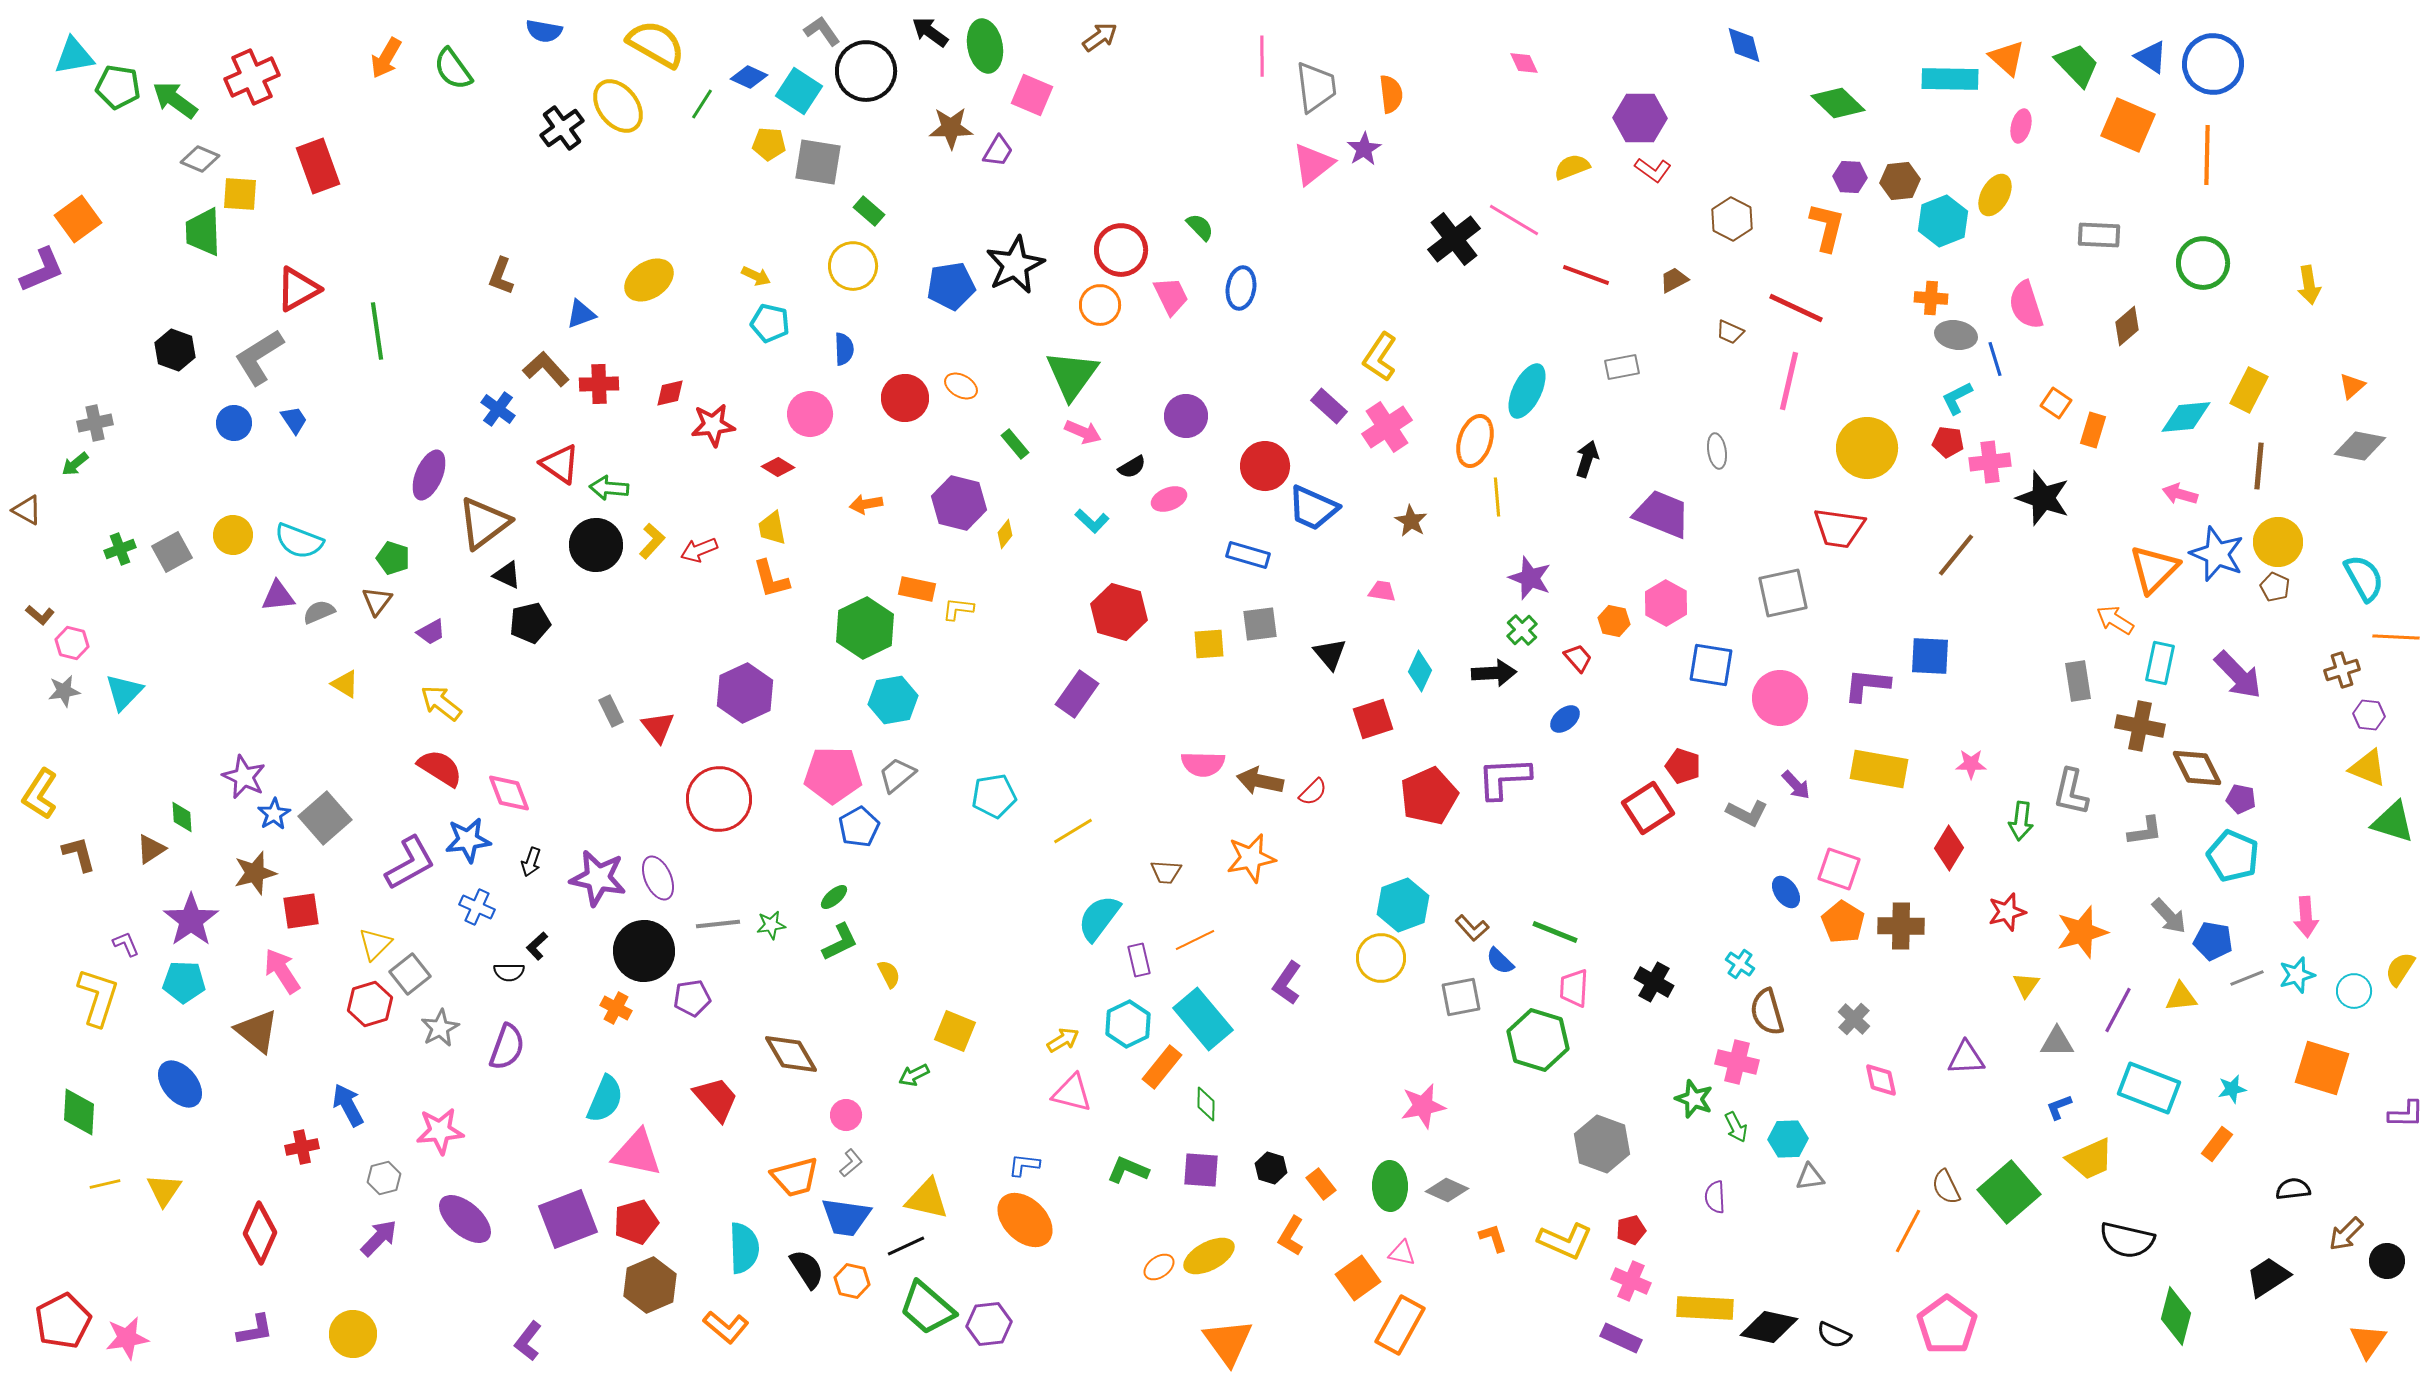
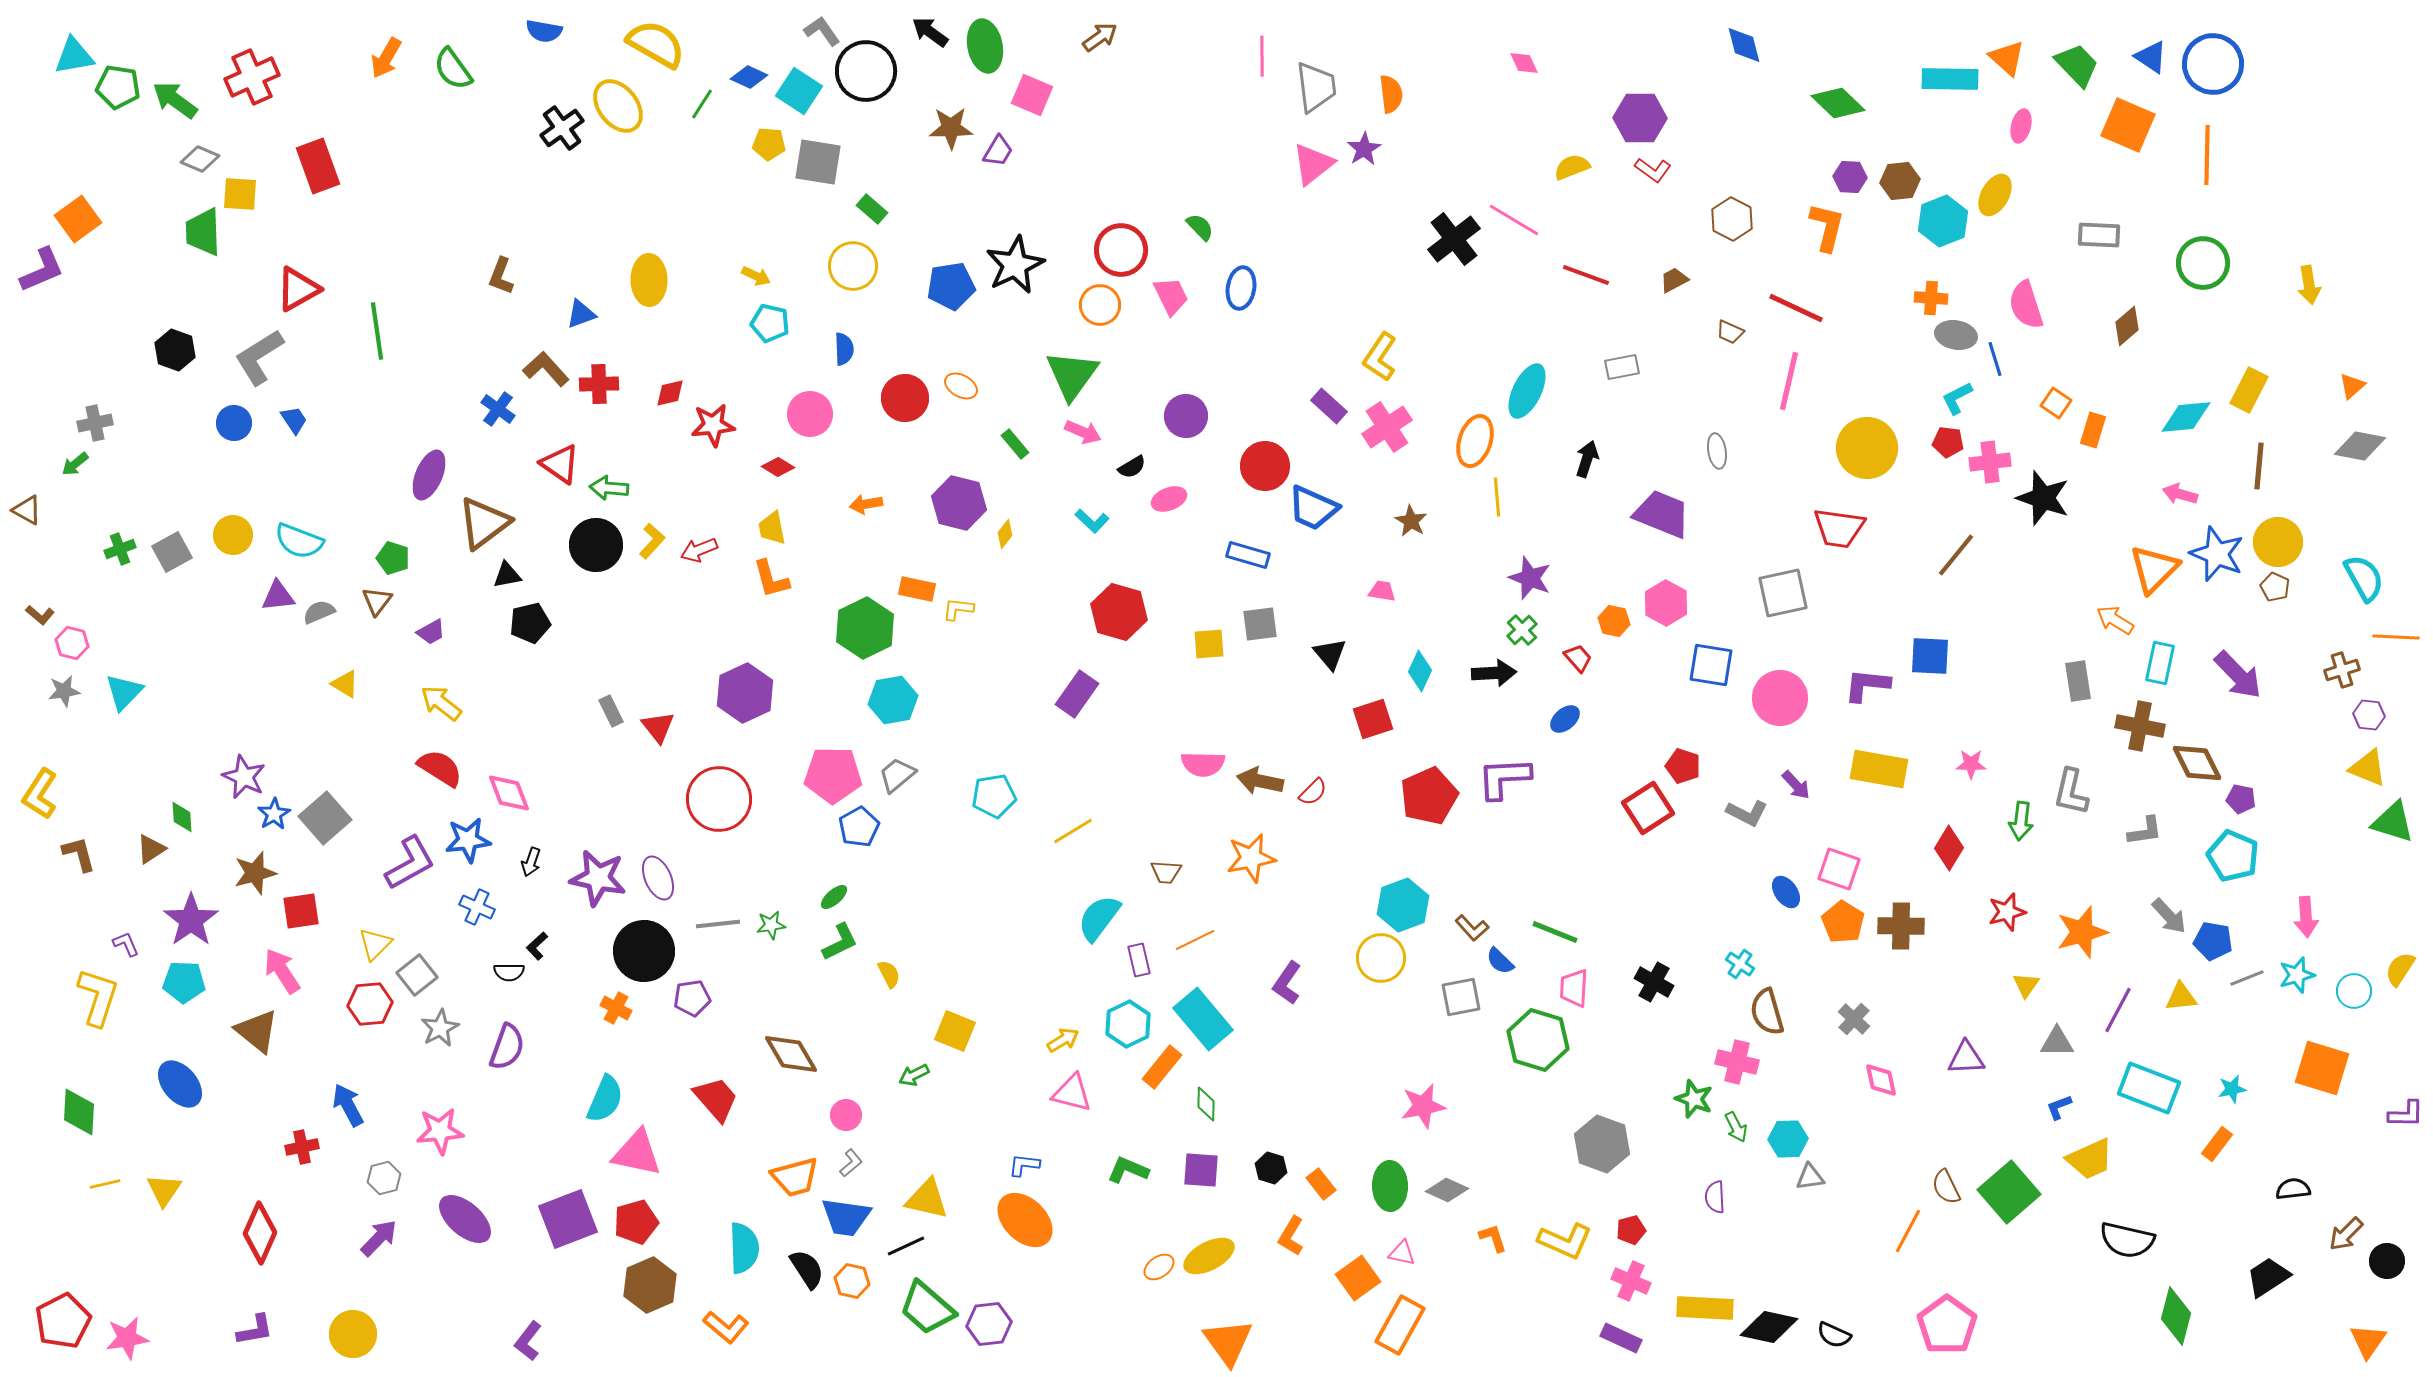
green rectangle at (869, 211): moved 3 px right, 2 px up
yellow ellipse at (649, 280): rotated 57 degrees counterclockwise
black triangle at (507, 575): rotated 36 degrees counterclockwise
brown diamond at (2197, 768): moved 5 px up
gray square at (410, 974): moved 7 px right, 1 px down
red hexagon at (370, 1004): rotated 12 degrees clockwise
